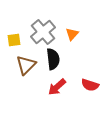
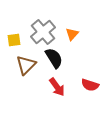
black semicircle: moved 1 px right, 1 px up; rotated 25 degrees counterclockwise
red arrow: rotated 84 degrees counterclockwise
